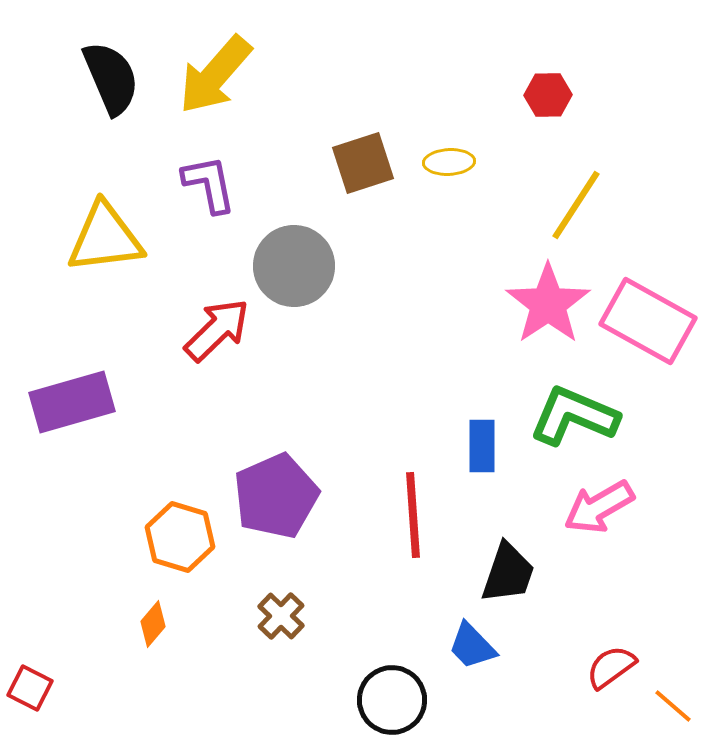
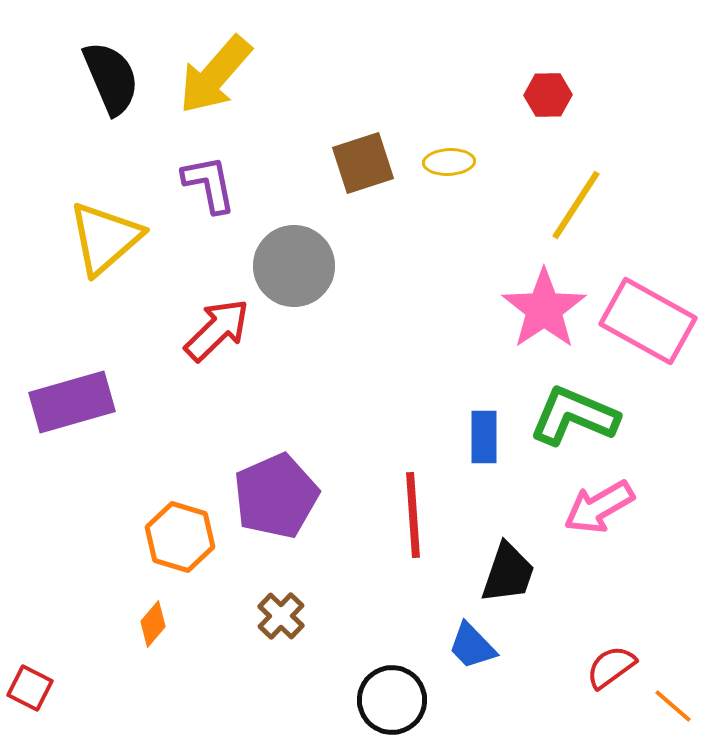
yellow triangle: rotated 34 degrees counterclockwise
pink star: moved 4 px left, 5 px down
blue rectangle: moved 2 px right, 9 px up
